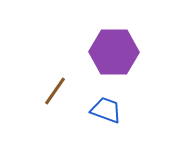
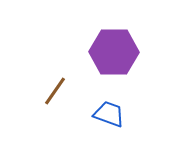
blue trapezoid: moved 3 px right, 4 px down
